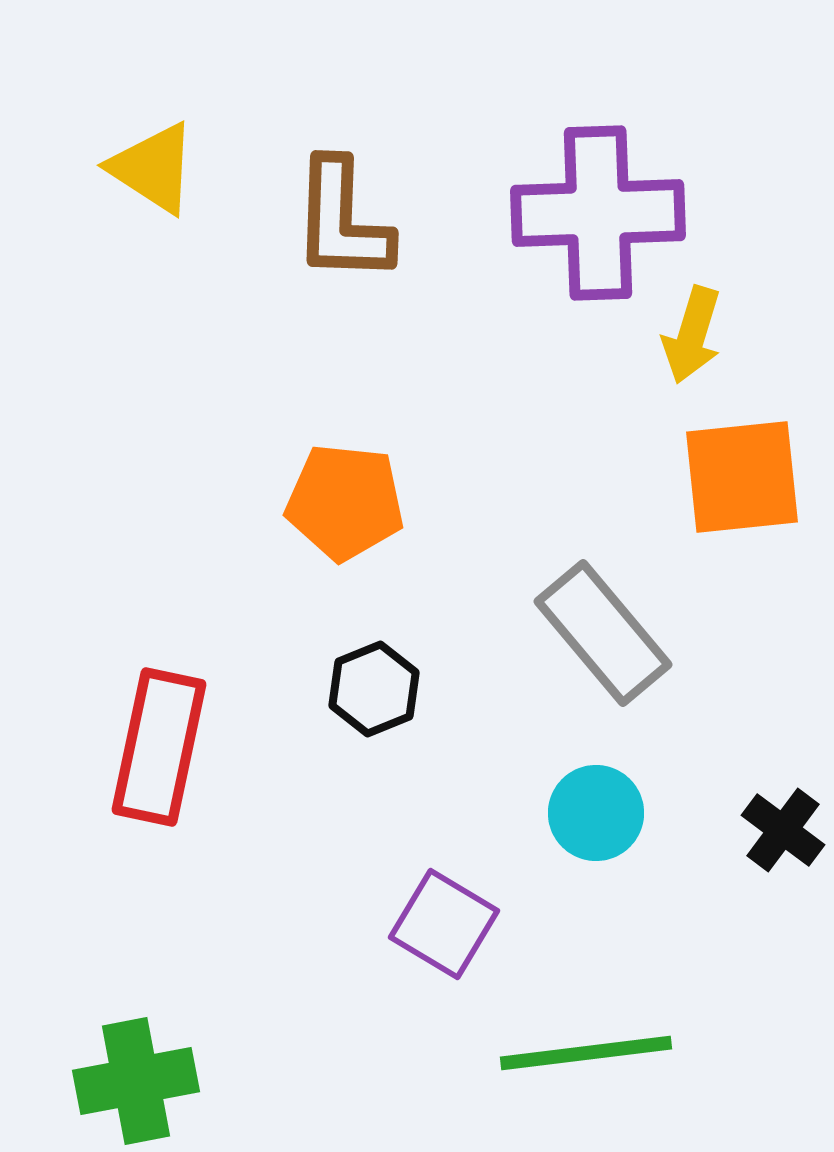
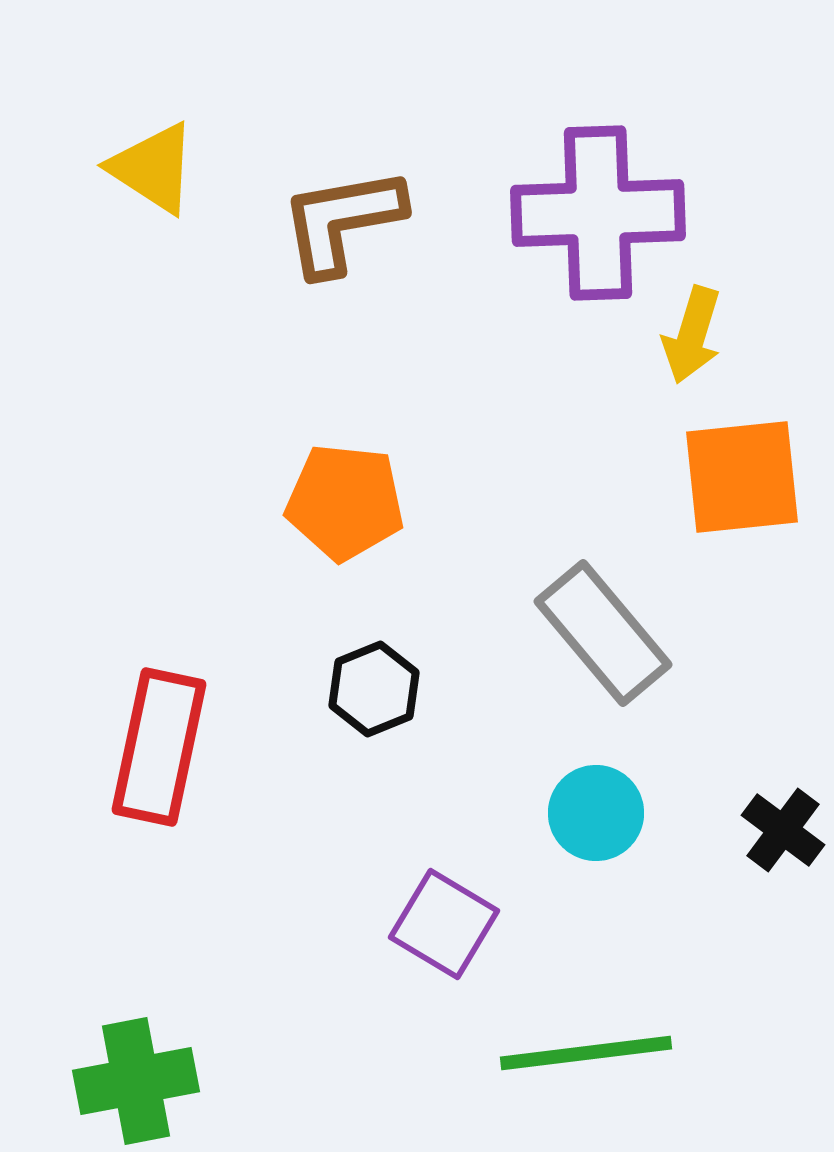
brown L-shape: rotated 78 degrees clockwise
